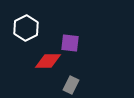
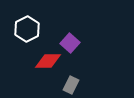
white hexagon: moved 1 px right, 1 px down
purple square: rotated 36 degrees clockwise
